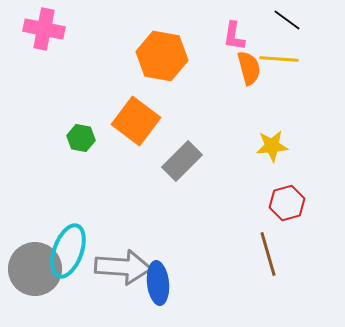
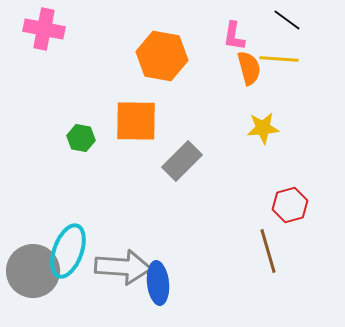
orange square: rotated 36 degrees counterclockwise
yellow star: moved 9 px left, 18 px up
red hexagon: moved 3 px right, 2 px down
brown line: moved 3 px up
gray circle: moved 2 px left, 2 px down
